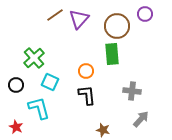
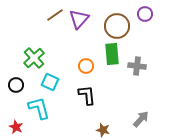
orange circle: moved 5 px up
gray cross: moved 5 px right, 25 px up
